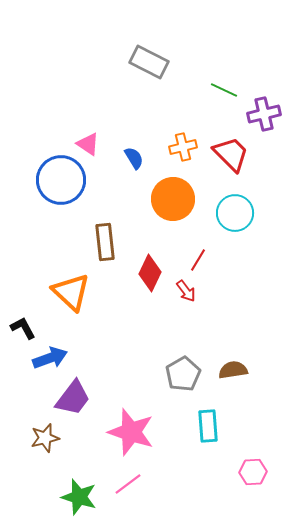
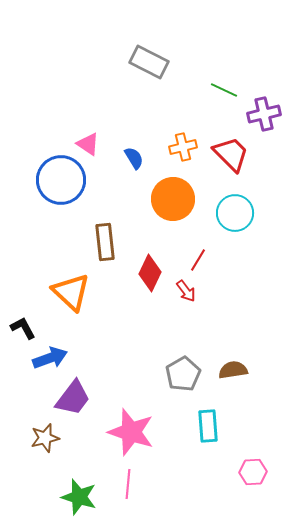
pink line: rotated 48 degrees counterclockwise
